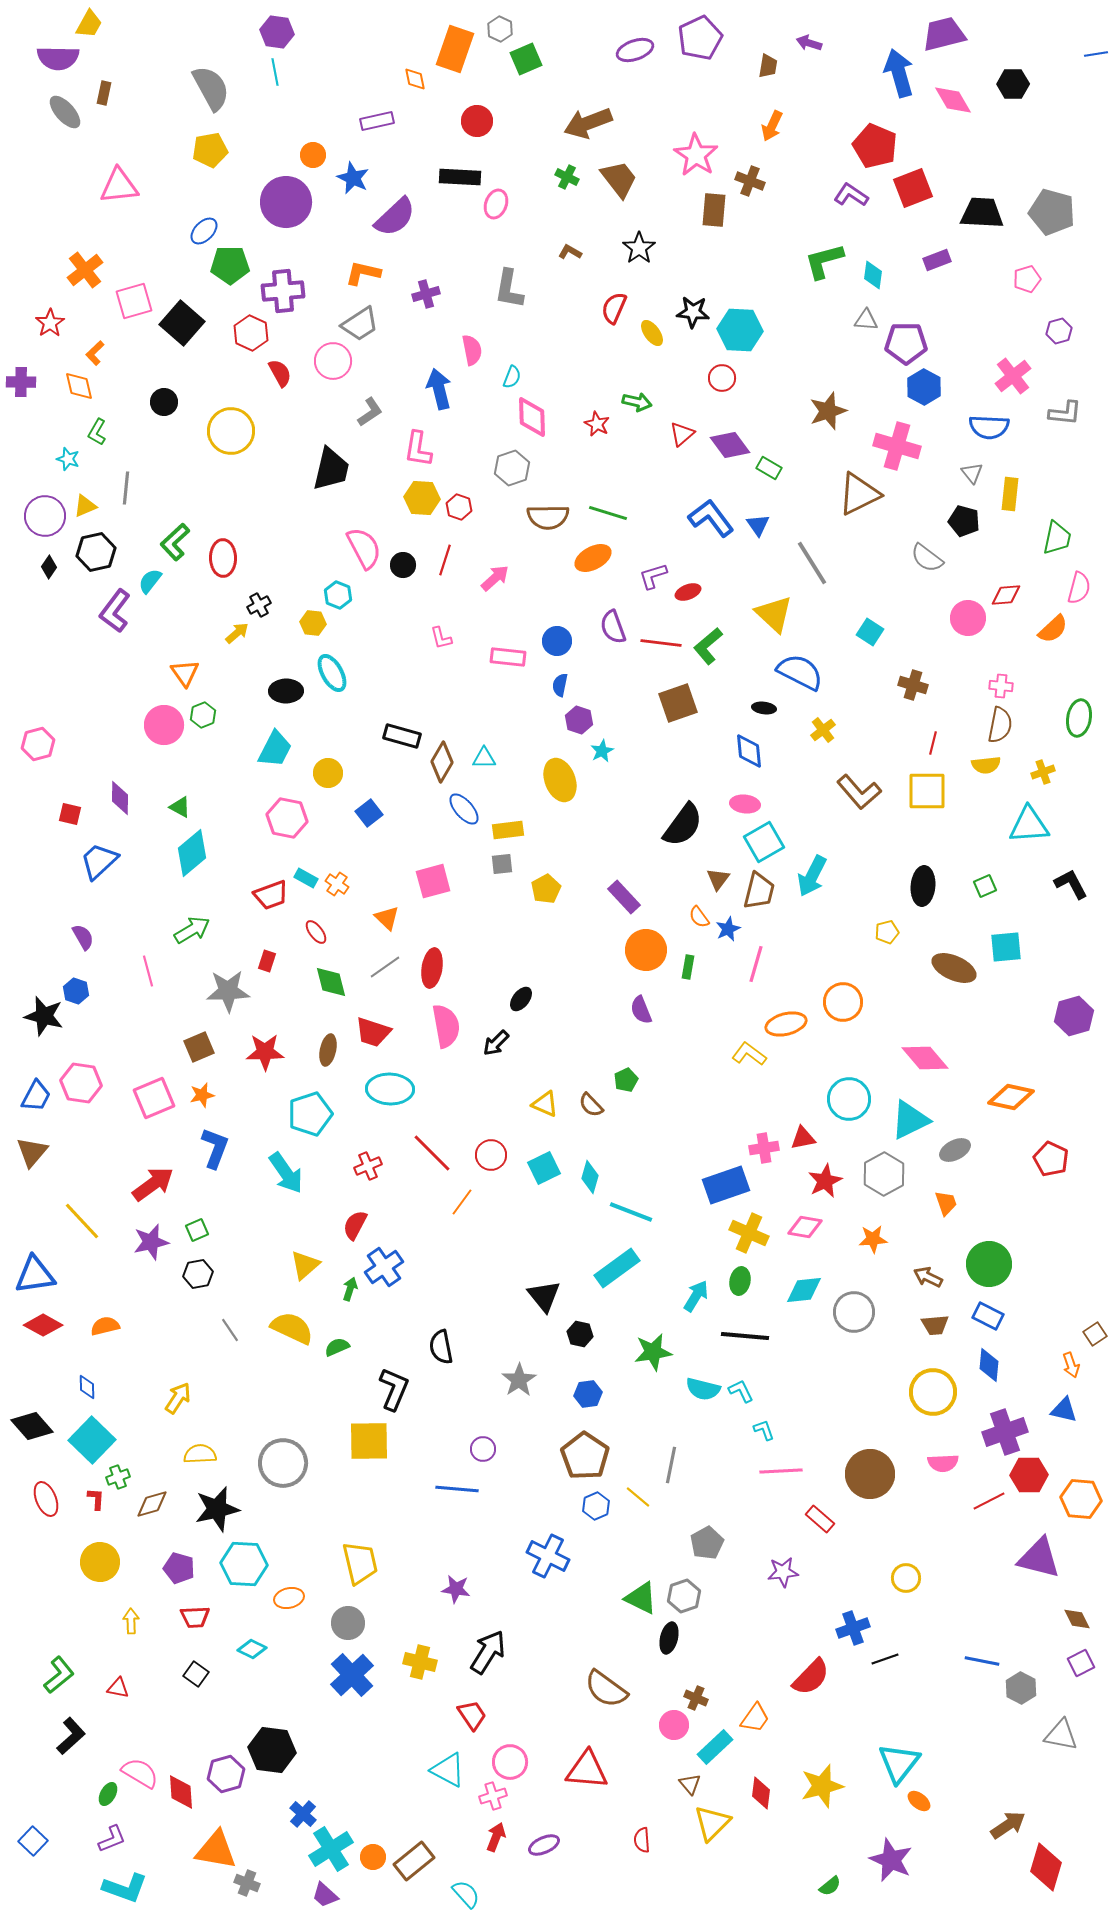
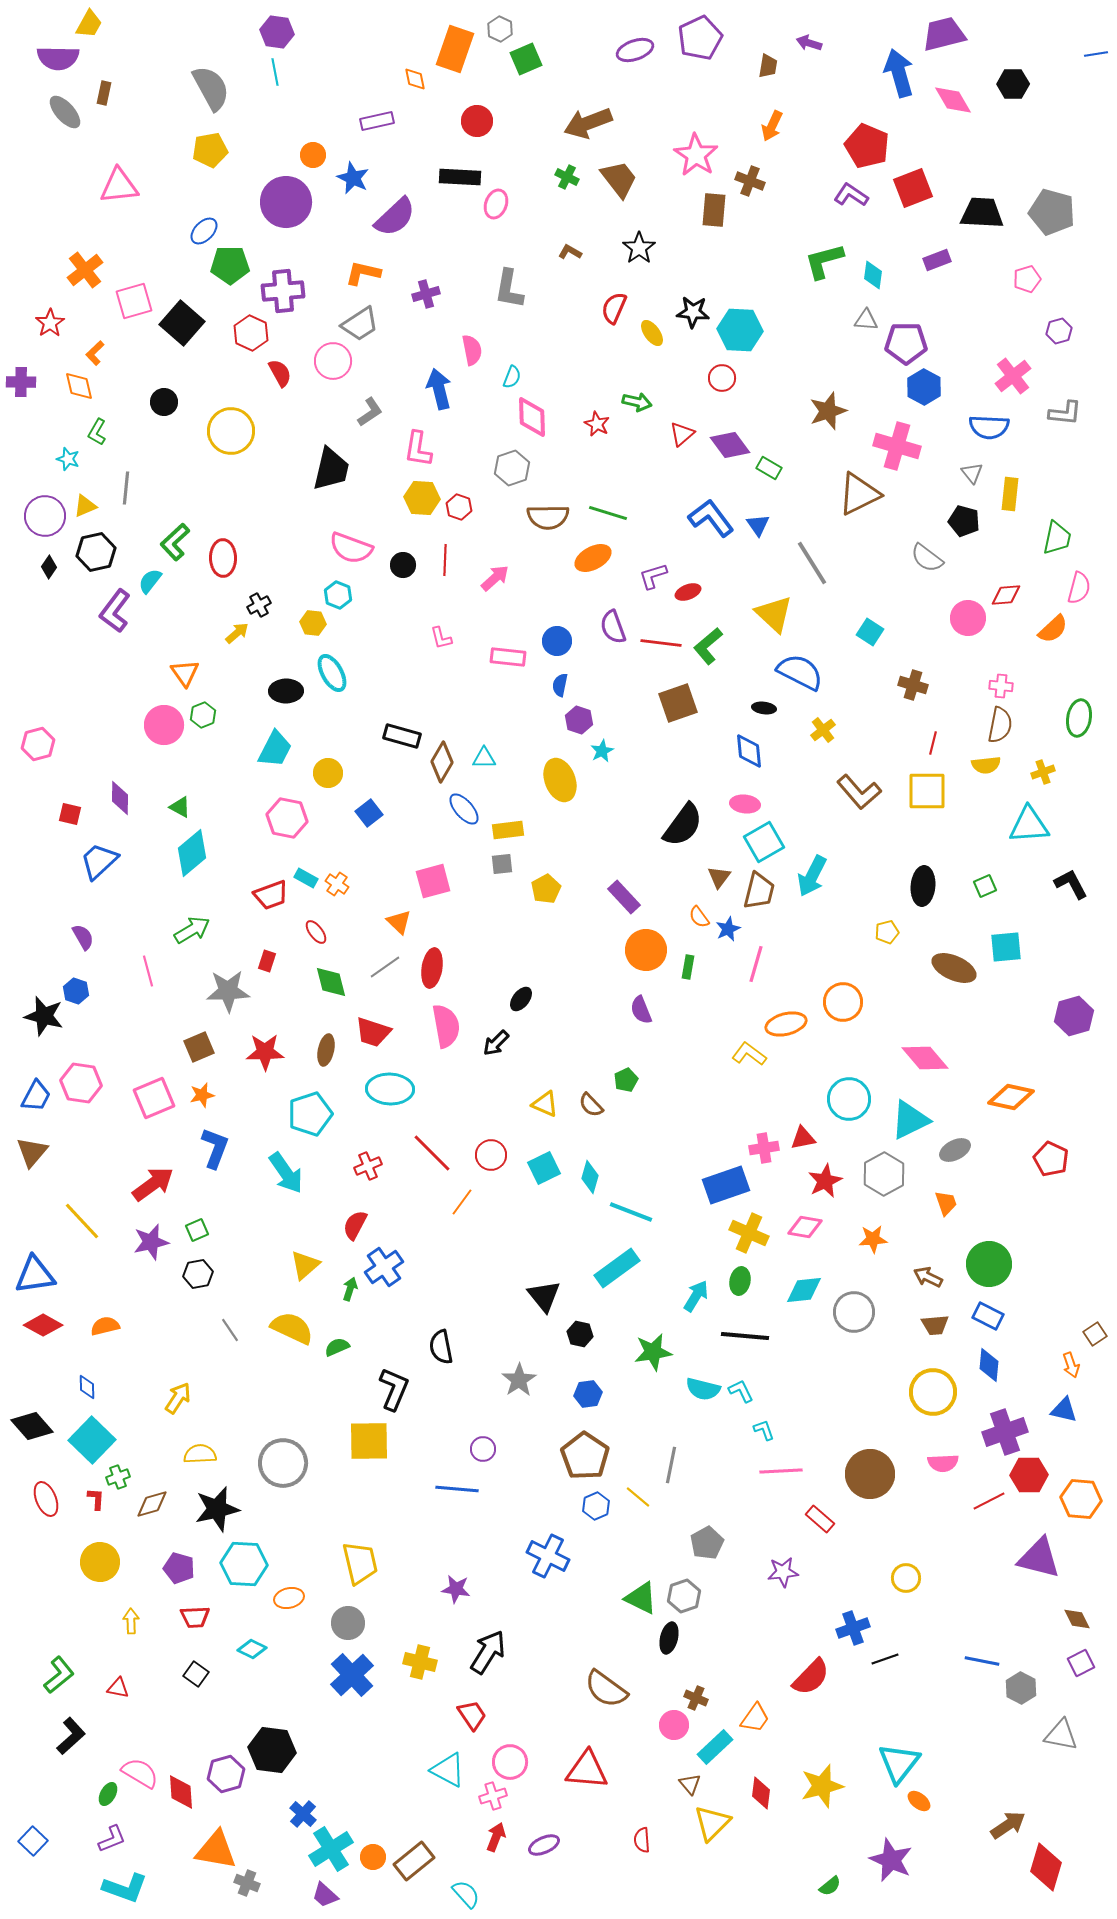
red pentagon at (875, 146): moved 8 px left
pink semicircle at (364, 548): moved 13 px left; rotated 138 degrees clockwise
red line at (445, 560): rotated 16 degrees counterclockwise
brown triangle at (718, 879): moved 1 px right, 2 px up
orange triangle at (387, 918): moved 12 px right, 4 px down
brown ellipse at (328, 1050): moved 2 px left
